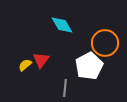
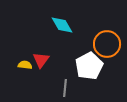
orange circle: moved 2 px right, 1 px down
yellow semicircle: rotated 48 degrees clockwise
